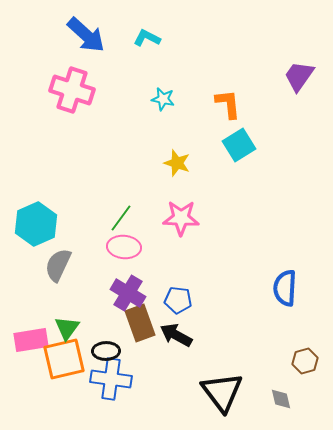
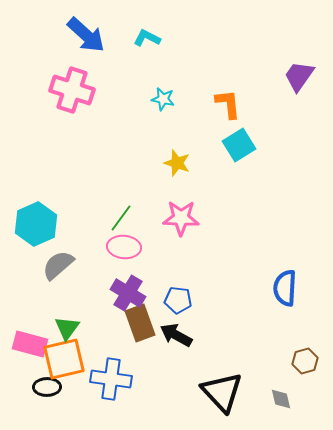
gray semicircle: rotated 24 degrees clockwise
pink rectangle: moved 1 px left, 4 px down; rotated 24 degrees clockwise
black ellipse: moved 59 px left, 36 px down
black triangle: rotated 6 degrees counterclockwise
